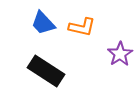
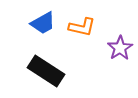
blue trapezoid: rotated 76 degrees counterclockwise
purple star: moved 6 px up
